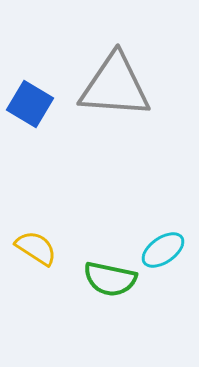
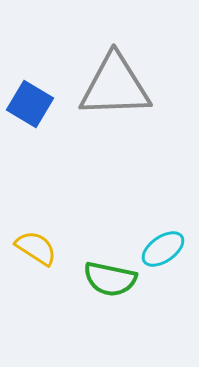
gray triangle: rotated 6 degrees counterclockwise
cyan ellipse: moved 1 px up
